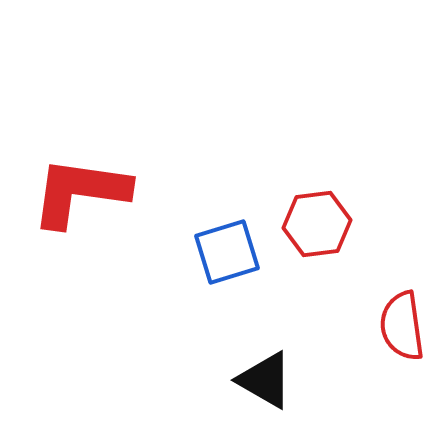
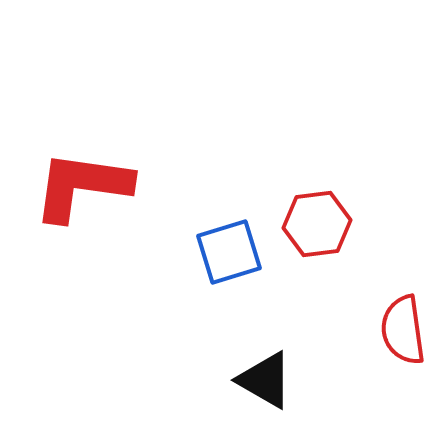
red L-shape: moved 2 px right, 6 px up
blue square: moved 2 px right
red semicircle: moved 1 px right, 4 px down
